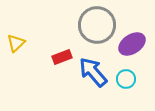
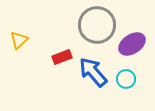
yellow triangle: moved 3 px right, 3 px up
